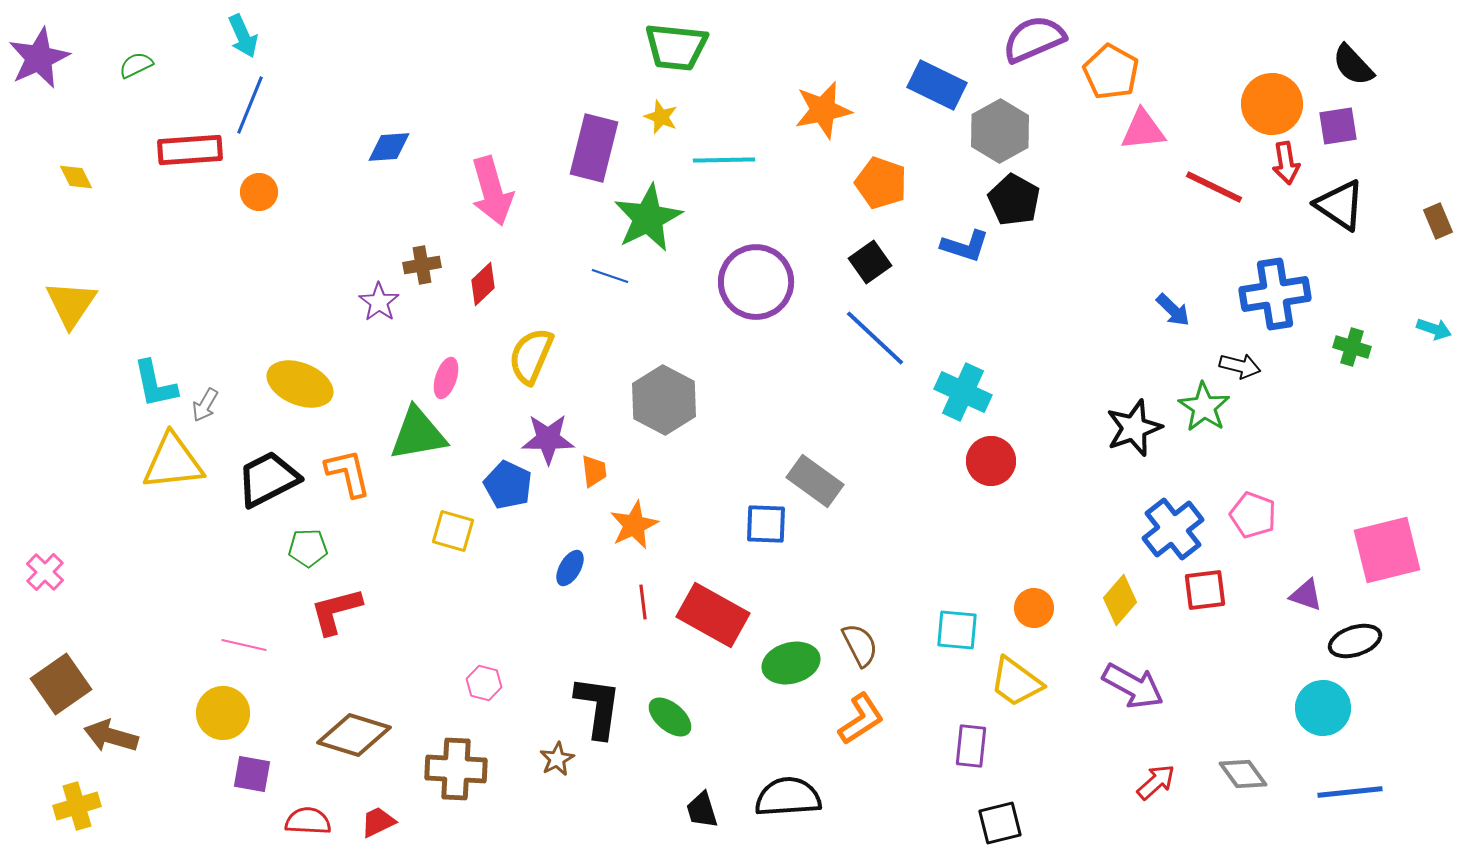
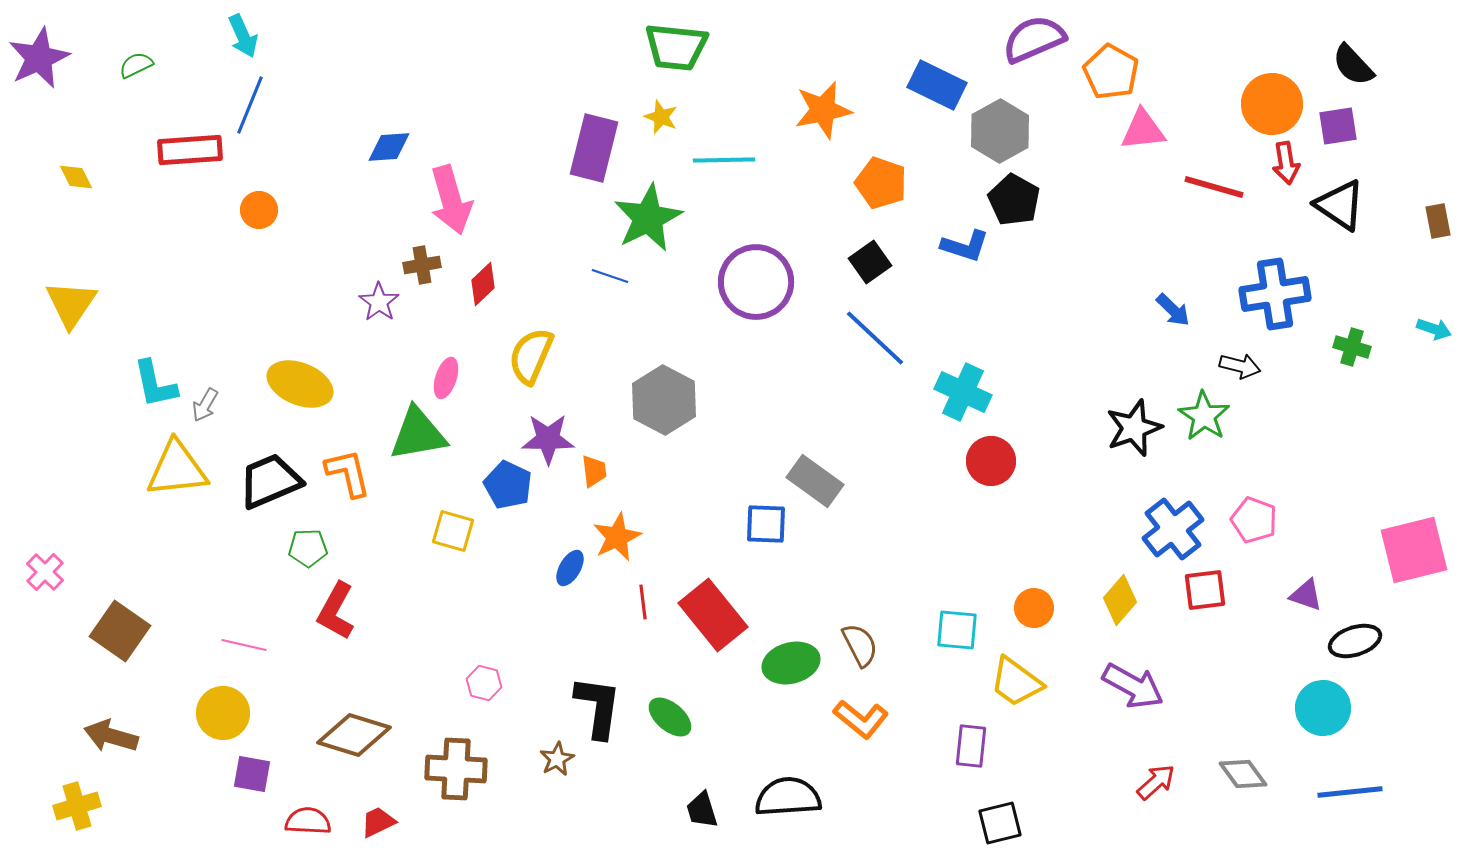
red line at (1214, 187): rotated 10 degrees counterclockwise
pink arrow at (492, 191): moved 41 px left, 9 px down
orange circle at (259, 192): moved 18 px down
brown rectangle at (1438, 221): rotated 12 degrees clockwise
green star at (1204, 407): moved 9 px down
yellow triangle at (173, 462): moved 4 px right, 7 px down
black trapezoid at (268, 479): moved 2 px right, 2 px down; rotated 4 degrees clockwise
pink pentagon at (1253, 515): moved 1 px right, 5 px down
orange star at (634, 525): moved 17 px left, 12 px down
pink square at (1387, 550): moved 27 px right
red L-shape at (336, 611): rotated 46 degrees counterclockwise
red rectangle at (713, 615): rotated 22 degrees clockwise
brown square at (61, 684): moved 59 px right, 53 px up; rotated 20 degrees counterclockwise
orange L-shape at (861, 719): rotated 72 degrees clockwise
